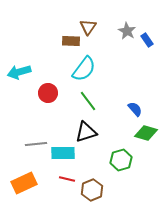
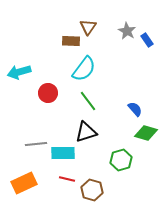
brown hexagon: rotated 20 degrees counterclockwise
